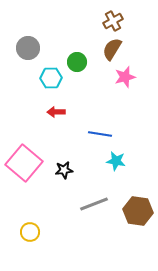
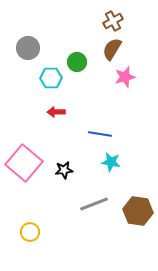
cyan star: moved 5 px left, 1 px down
